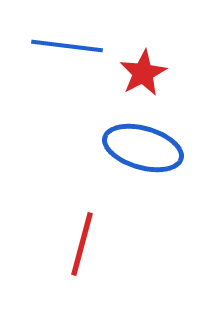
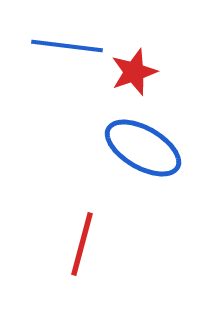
red star: moved 9 px left, 1 px up; rotated 9 degrees clockwise
blue ellipse: rotated 14 degrees clockwise
